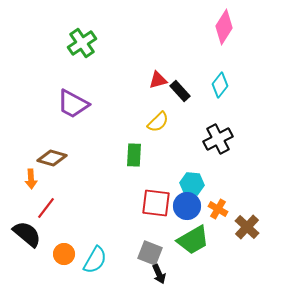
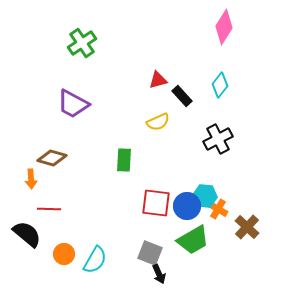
black rectangle: moved 2 px right, 5 px down
yellow semicircle: rotated 20 degrees clockwise
green rectangle: moved 10 px left, 5 px down
cyan hexagon: moved 13 px right, 12 px down
red line: moved 3 px right, 1 px down; rotated 55 degrees clockwise
